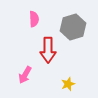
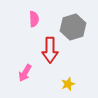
red arrow: moved 2 px right
pink arrow: moved 2 px up
